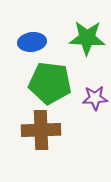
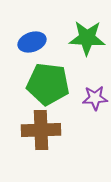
blue ellipse: rotated 12 degrees counterclockwise
green pentagon: moved 2 px left, 1 px down
